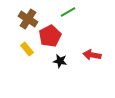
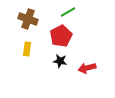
brown cross: rotated 12 degrees counterclockwise
red pentagon: moved 11 px right
yellow rectangle: rotated 48 degrees clockwise
red arrow: moved 5 px left, 13 px down; rotated 24 degrees counterclockwise
